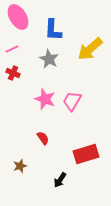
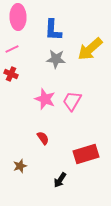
pink ellipse: rotated 30 degrees clockwise
gray star: moved 7 px right; rotated 24 degrees counterclockwise
red cross: moved 2 px left, 1 px down
